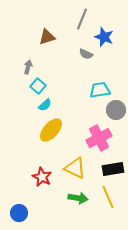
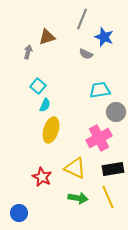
gray arrow: moved 15 px up
cyan semicircle: rotated 24 degrees counterclockwise
gray circle: moved 2 px down
yellow ellipse: rotated 25 degrees counterclockwise
